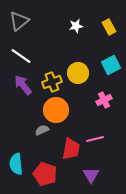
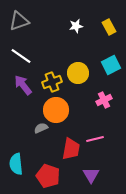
gray triangle: rotated 20 degrees clockwise
gray semicircle: moved 1 px left, 2 px up
red pentagon: moved 3 px right, 2 px down
